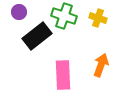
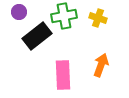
green cross: rotated 30 degrees counterclockwise
